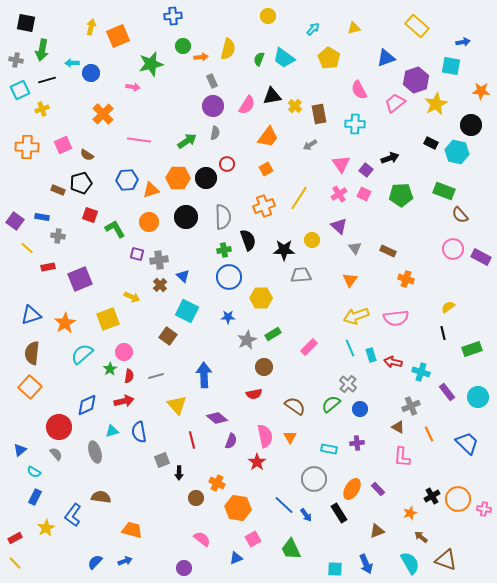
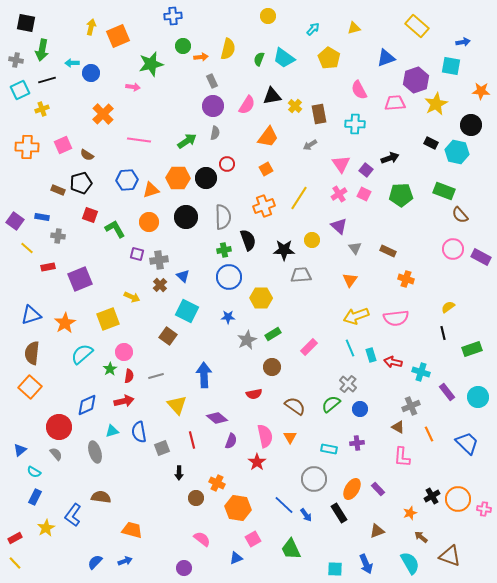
pink trapezoid at (395, 103): rotated 35 degrees clockwise
brown circle at (264, 367): moved 8 px right
gray square at (162, 460): moved 12 px up
brown triangle at (446, 560): moved 4 px right, 4 px up
